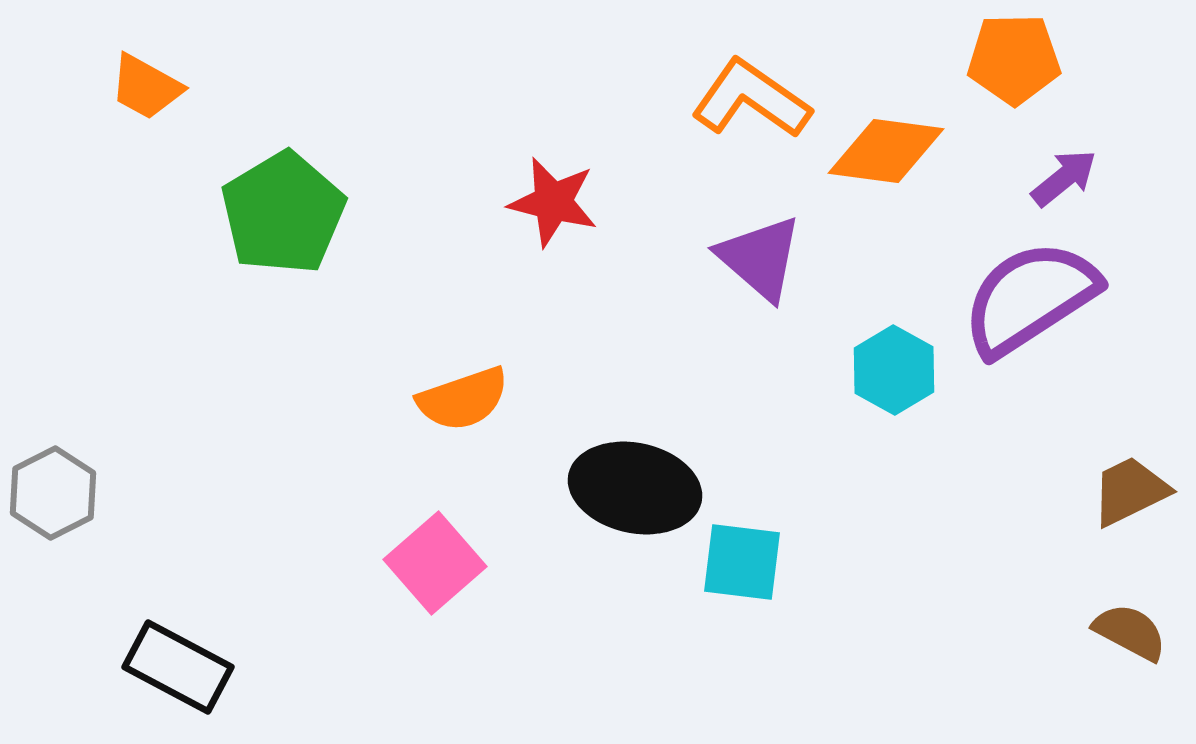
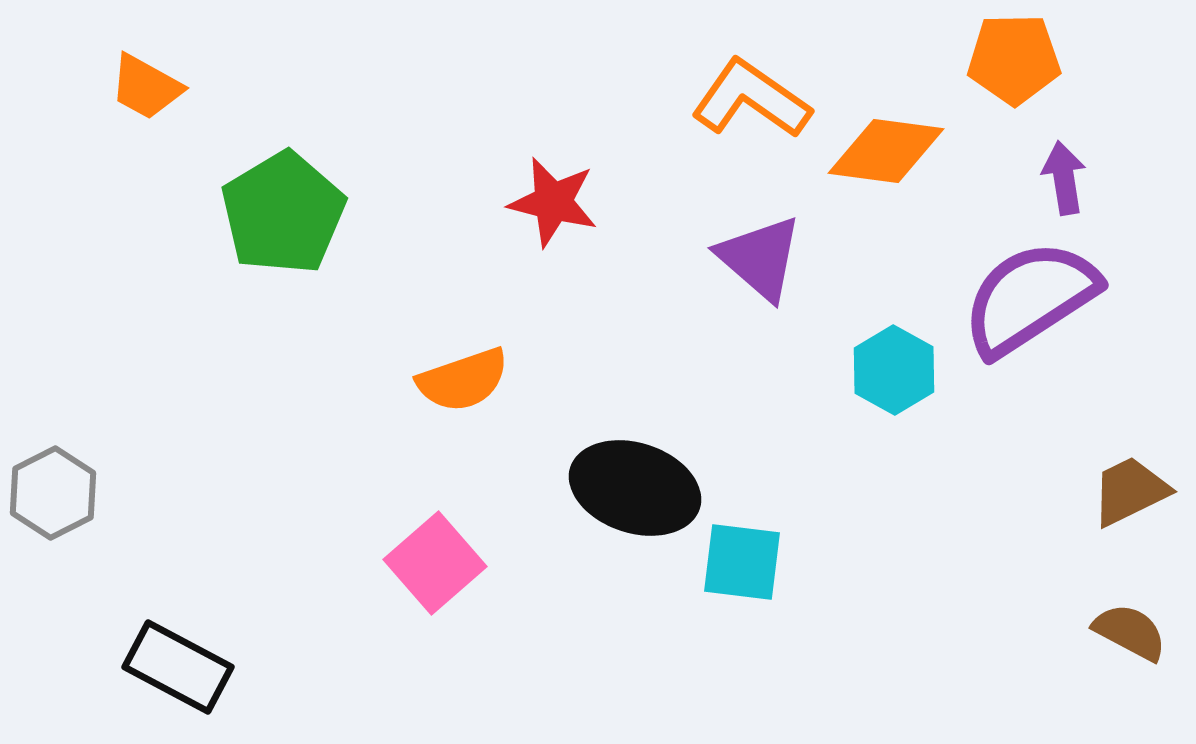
purple arrow: rotated 60 degrees counterclockwise
orange semicircle: moved 19 px up
black ellipse: rotated 6 degrees clockwise
